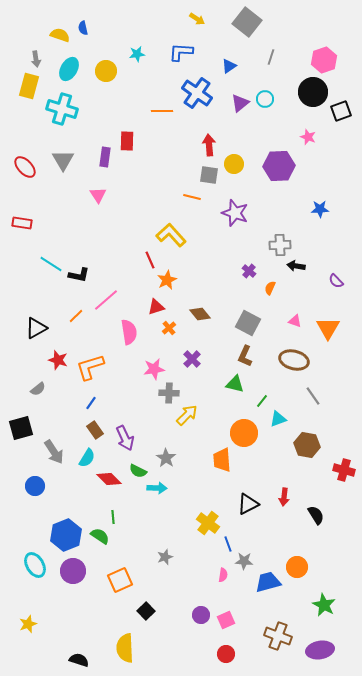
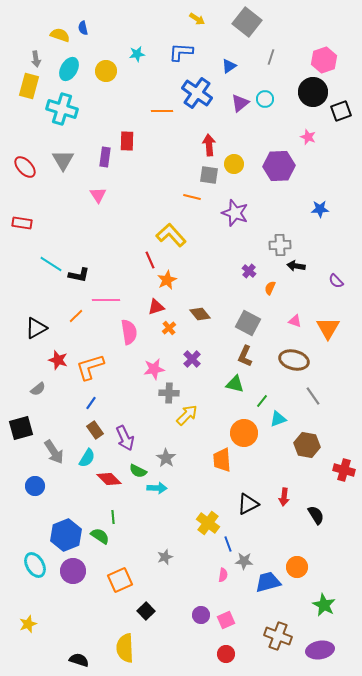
pink line at (106, 300): rotated 40 degrees clockwise
